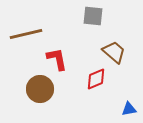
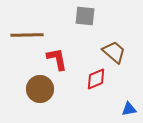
gray square: moved 8 px left
brown line: moved 1 px right, 1 px down; rotated 12 degrees clockwise
